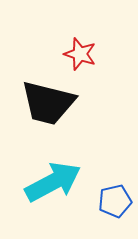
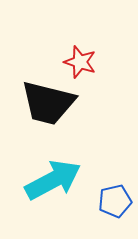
red star: moved 8 px down
cyan arrow: moved 2 px up
